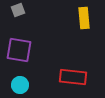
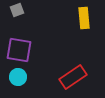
gray square: moved 1 px left
red rectangle: rotated 40 degrees counterclockwise
cyan circle: moved 2 px left, 8 px up
